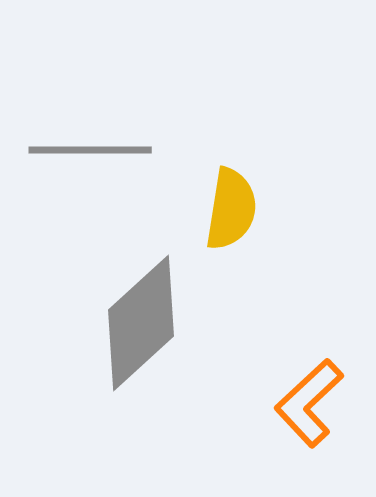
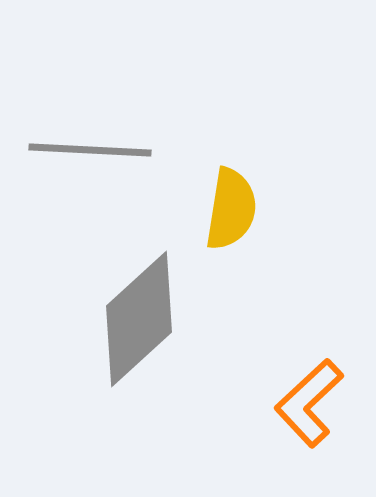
gray line: rotated 3 degrees clockwise
gray diamond: moved 2 px left, 4 px up
